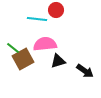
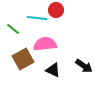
cyan line: moved 1 px up
green line: moved 19 px up
black triangle: moved 5 px left, 9 px down; rotated 42 degrees clockwise
black arrow: moved 1 px left, 5 px up
